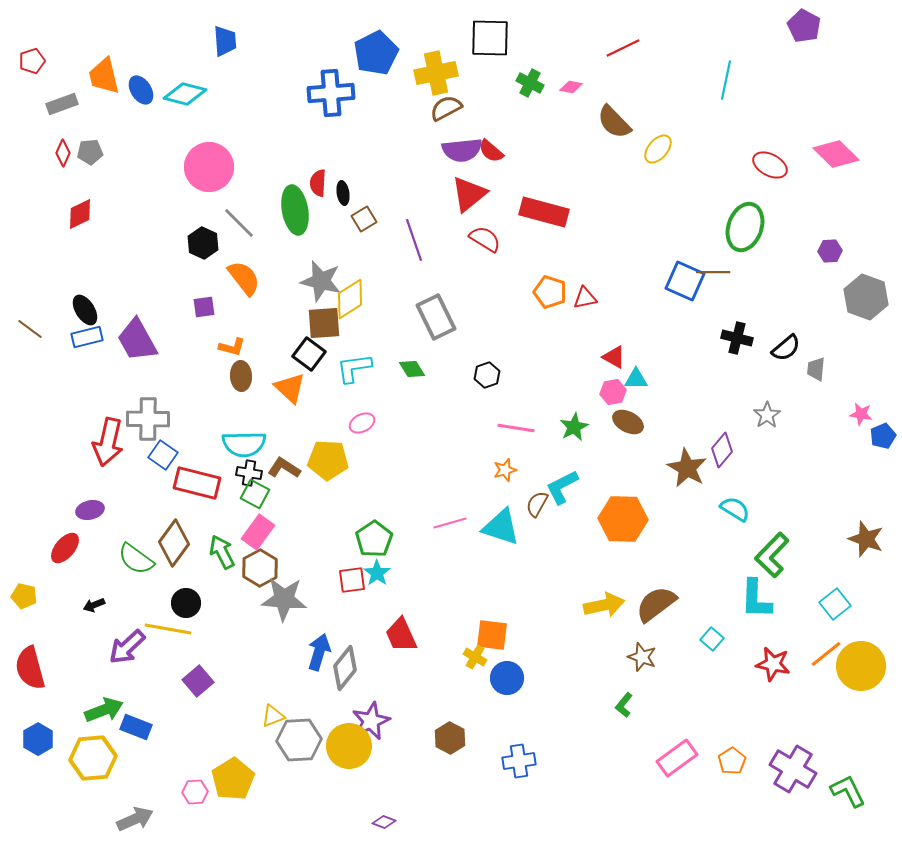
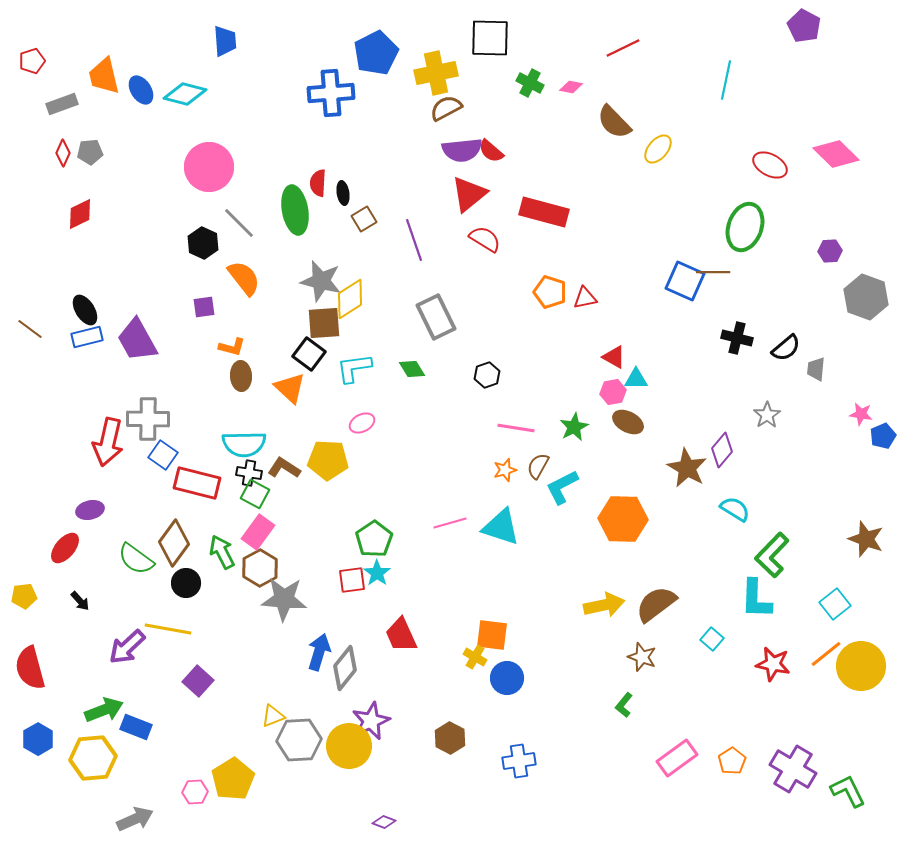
brown semicircle at (537, 504): moved 1 px right, 38 px up
yellow pentagon at (24, 596): rotated 20 degrees counterclockwise
black circle at (186, 603): moved 20 px up
black arrow at (94, 605): moved 14 px left, 4 px up; rotated 110 degrees counterclockwise
purple square at (198, 681): rotated 8 degrees counterclockwise
